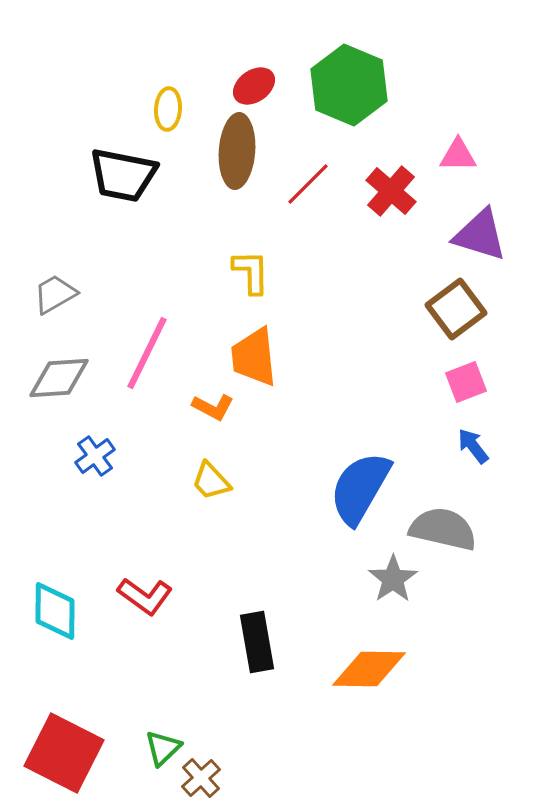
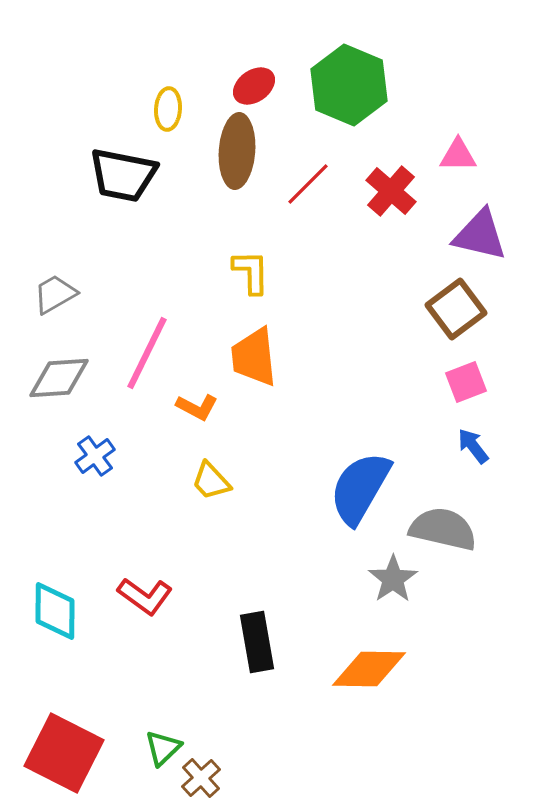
purple triangle: rotated 4 degrees counterclockwise
orange L-shape: moved 16 px left
